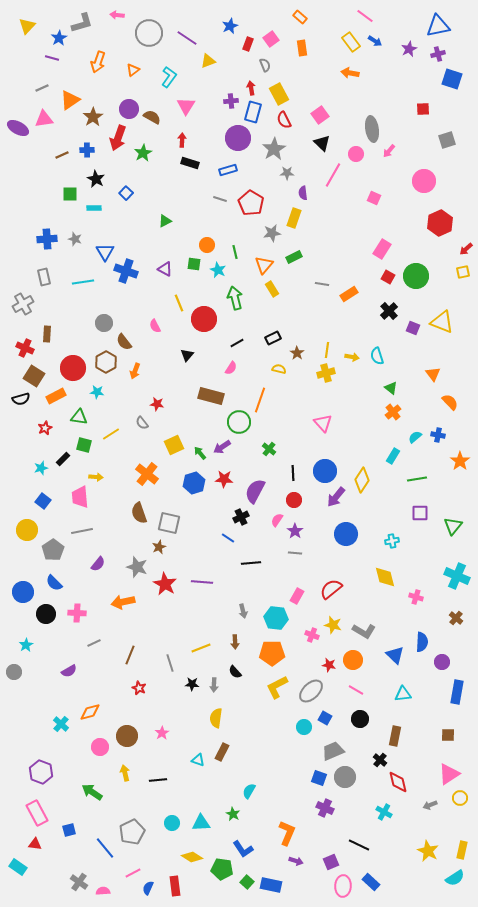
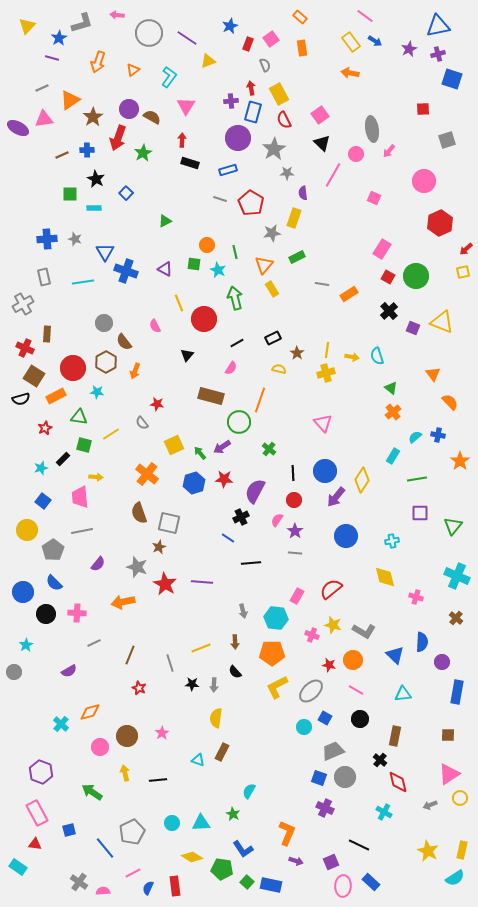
green rectangle at (294, 257): moved 3 px right
blue circle at (346, 534): moved 2 px down
